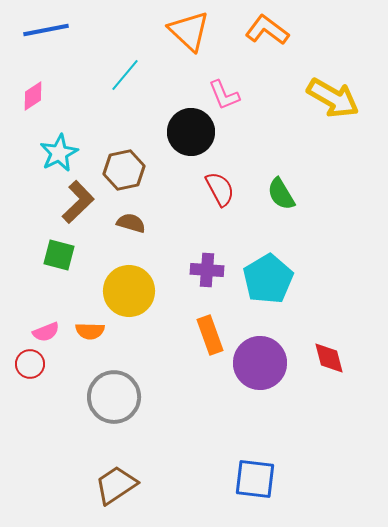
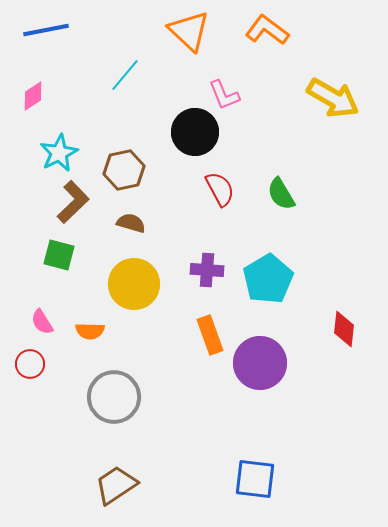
black circle: moved 4 px right
brown L-shape: moved 5 px left
yellow circle: moved 5 px right, 7 px up
pink semicircle: moved 4 px left, 10 px up; rotated 80 degrees clockwise
red diamond: moved 15 px right, 29 px up; rotated 21 degrees clockwise
